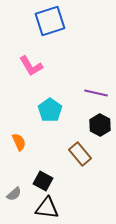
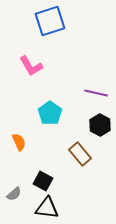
cyan pentagon: moved 3 px down
